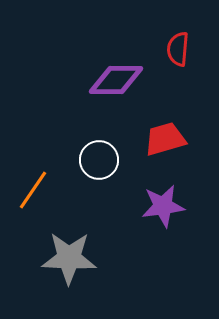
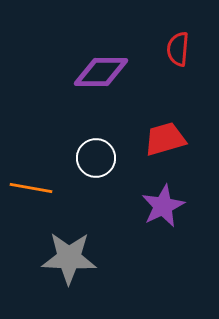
purple diamond: moved 15 px left, 8 px up
white circle: moved 3 px left, 2 px up
orange line: moved 2 px left, 2 px up; rotated 66 degrees clockwise
purple star: rotated 18 degrees counterclockwise
